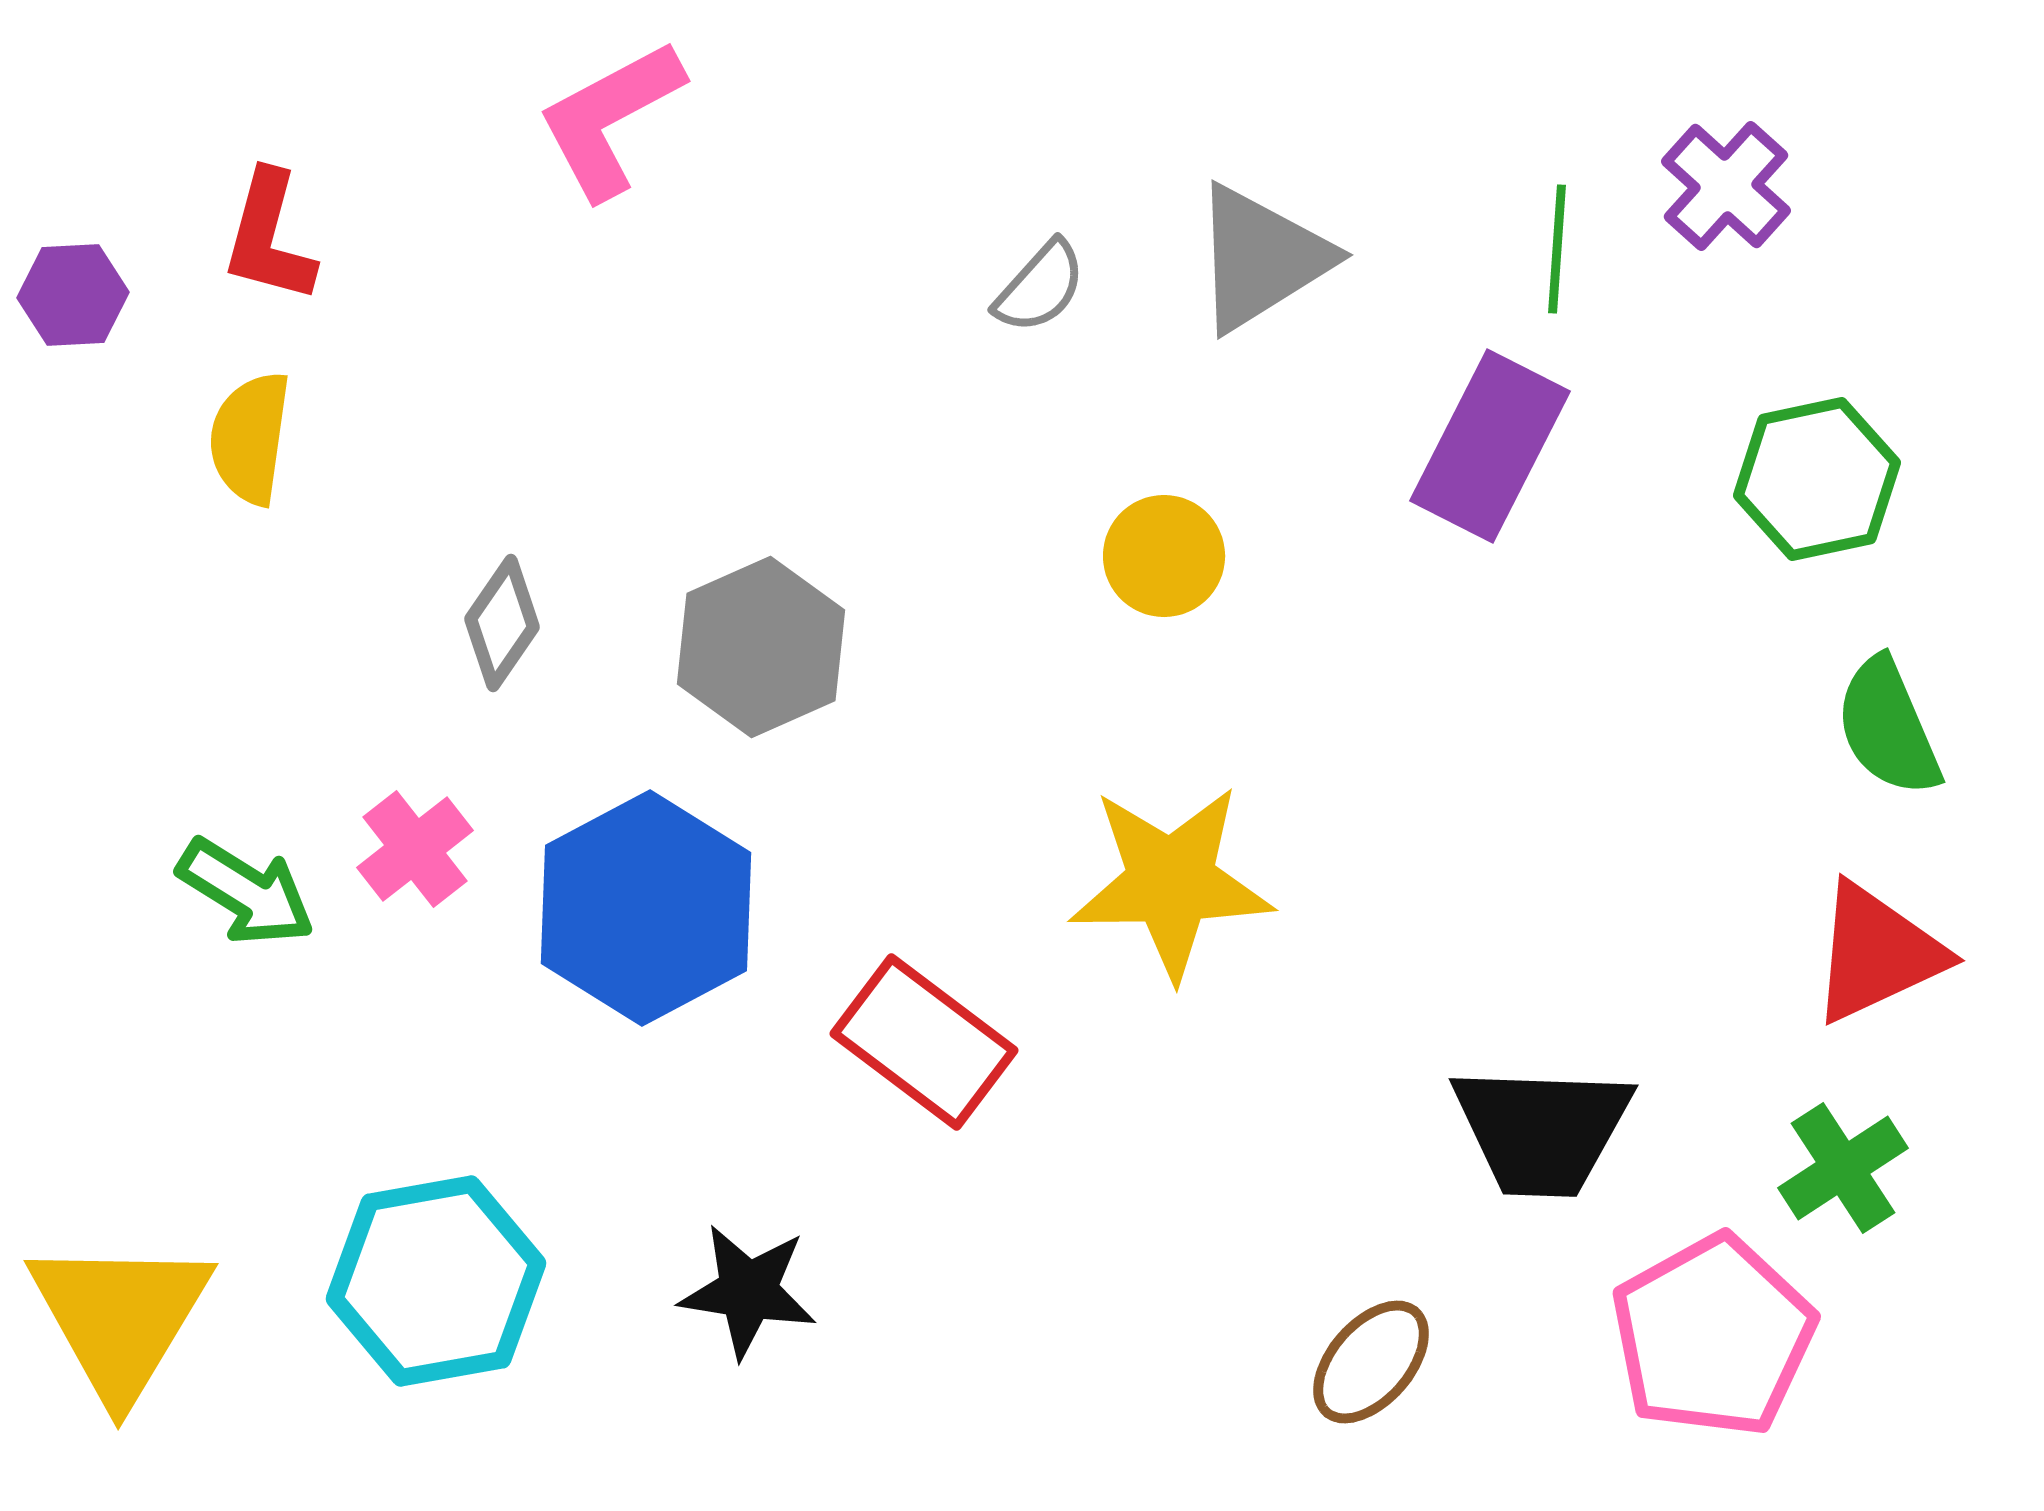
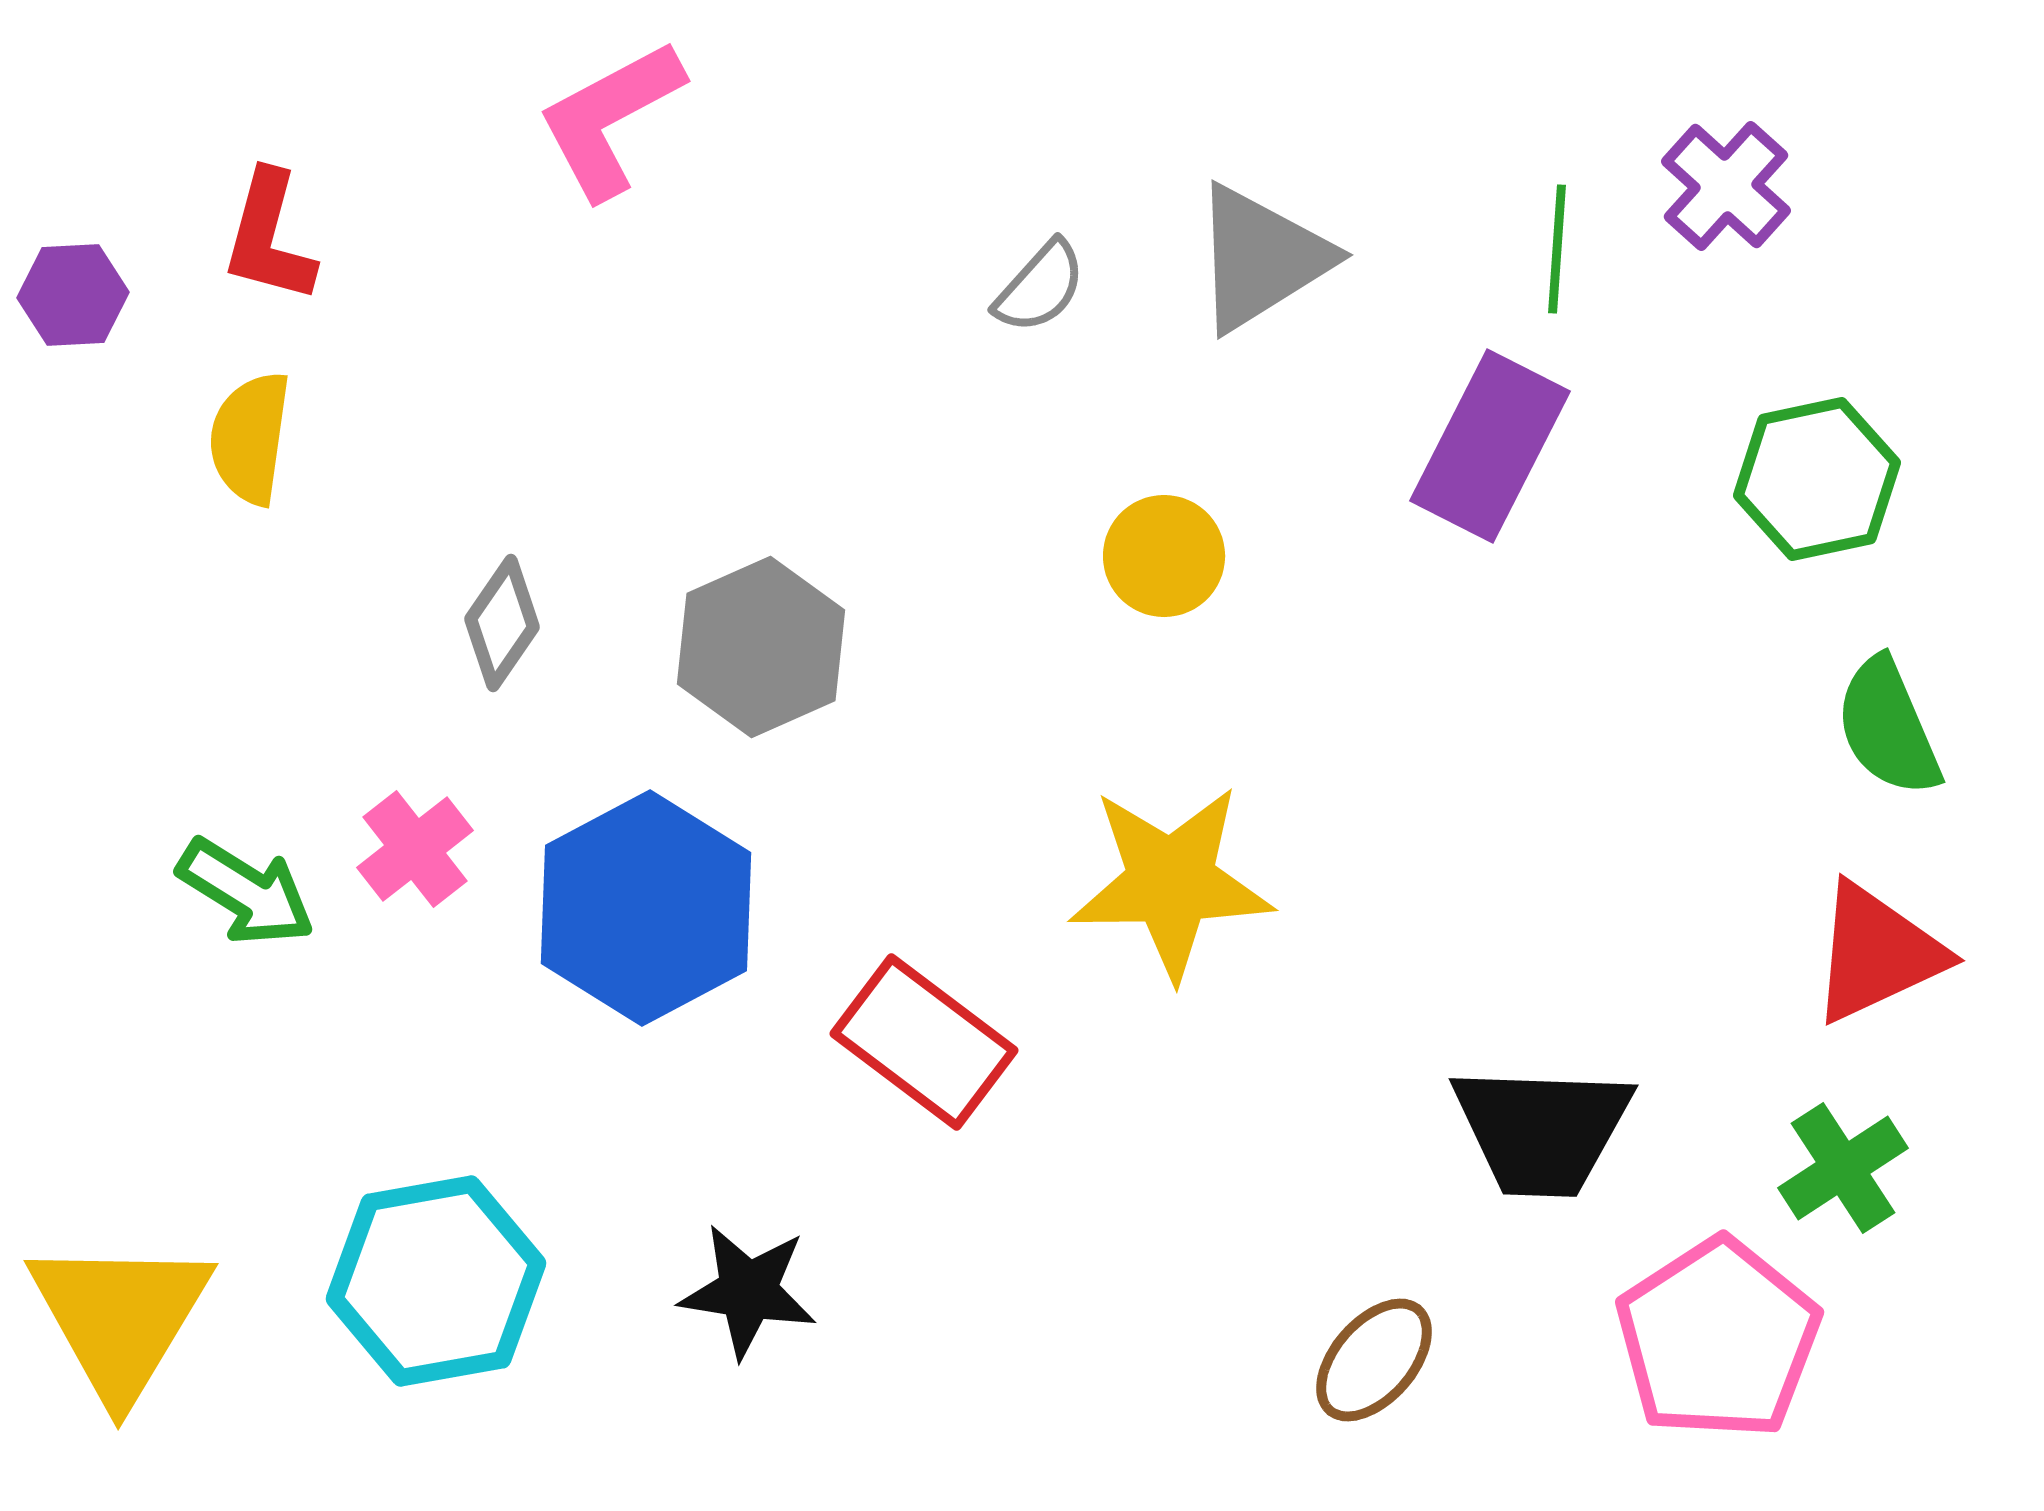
pink pentagon: moved 5 px right, 3 px down; rotated 4 degrees counterclockwise
brown ellipse: moved 3 px right, 2 px up
